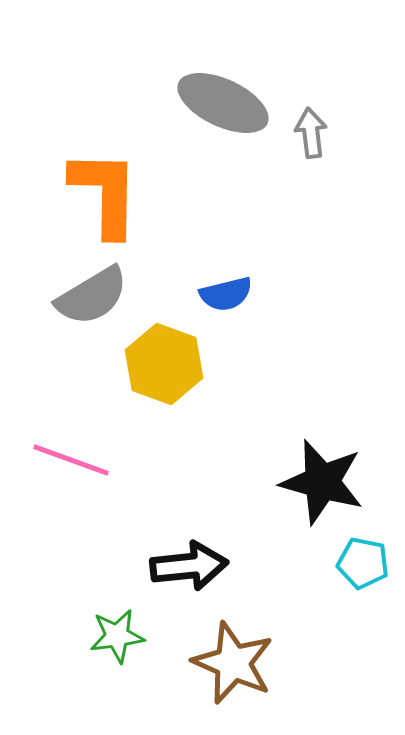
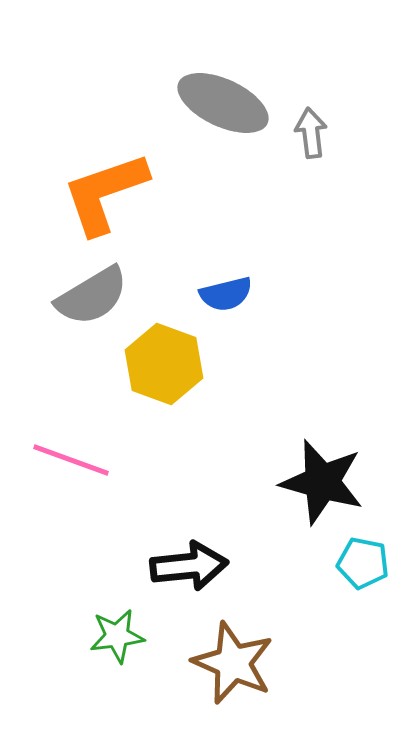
orange L-shape: rotated 110 degrees counterclockwise
